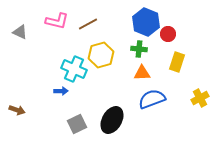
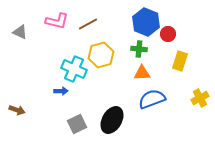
yellow rectangle: moved 3 px right, 1 px up
